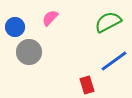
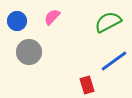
pink semicircle: moved 2 px right, 1 px up
blue circle: moved 2 px right, 6 px up
